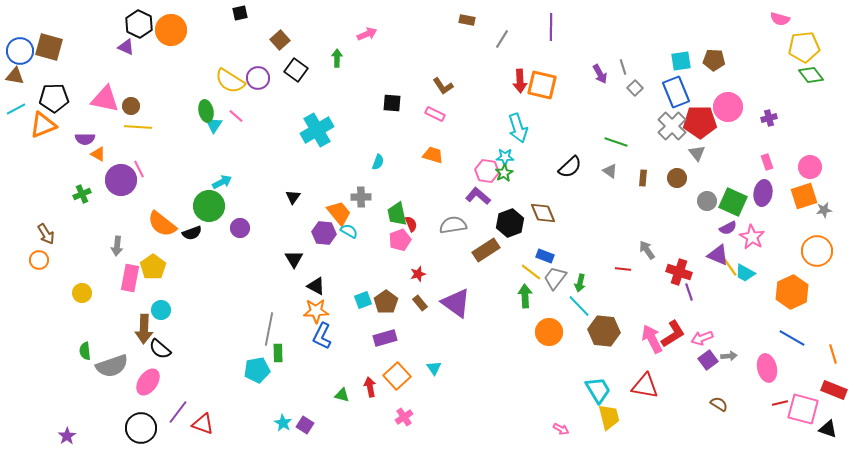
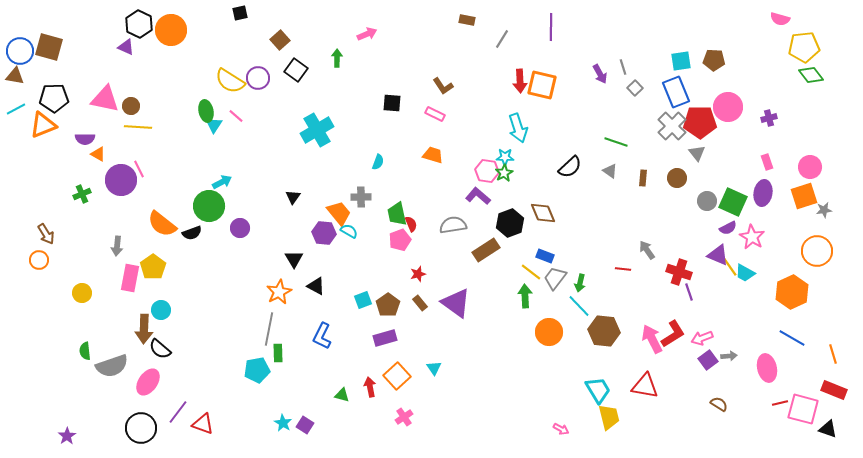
brown pentagon at (386, 302): moved 2 px right, 3 px down
orange star at (316, 311): moved 37 px left, 19 px up; rotated 25 degrees counterclockwise
